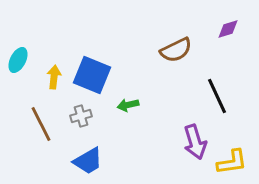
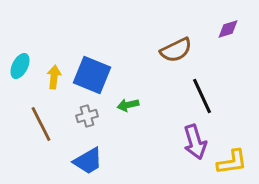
cyan ellipse: moved 2 px right, 6 px down
black line: moved 15 px left
gray cross: moved 6 px right
